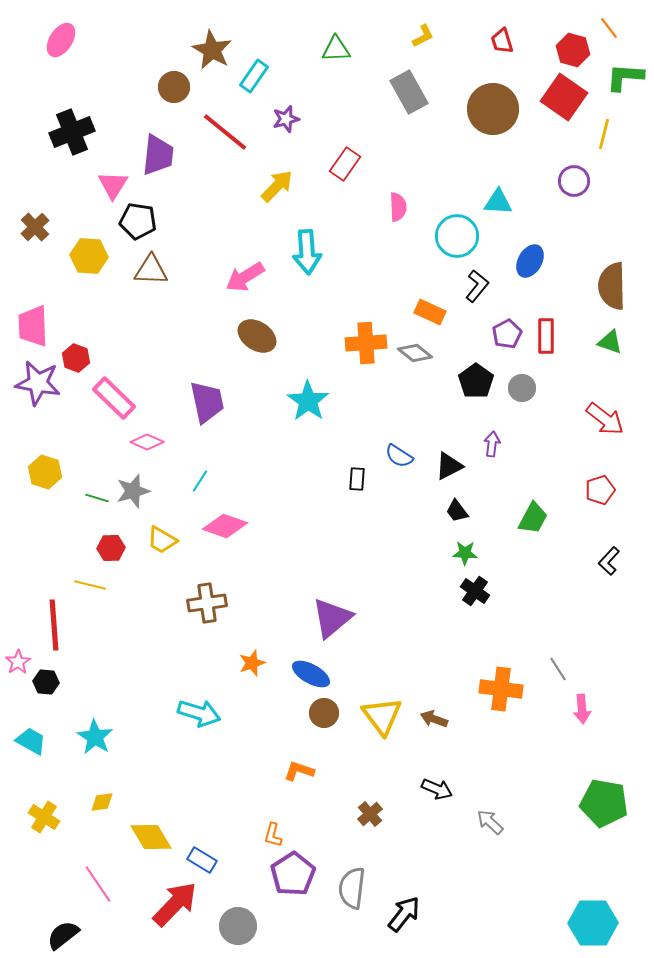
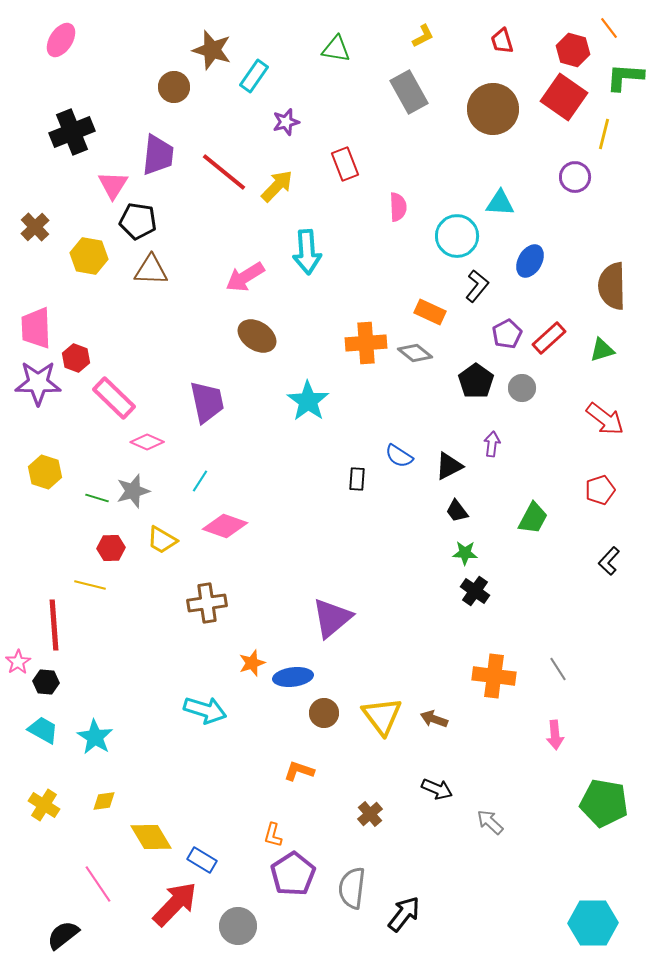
green triangle at (336, 49): rotated 12 degrees clockwise
brown star at (212, 50): rotated 12 degrees counterclockwise
purple star at (286, 119): moved 3 px down
red line at (225, 132): moved 1 px left, 40 px down
red rectangle at (345, 164): rotated 56 degrees counterclockwise
purple circle at (574, 181): moved 1 px right, 4 px up
cyan triangle at (498, 202): moved 2 px right, 1 px down
yellow hexagon at (89, 256): rotated 6 degrees clockwise
pink trapezoid at (33, 326): moved 3 px right, 2 px down
red rectangle at (546, 336): moved 3 px right, 2 px down; rotated 48 degrees clockwise
green triangle at (610, 342): moved 8 px left, 8 px down; rotated 36 degrees counterclockwise
purple star at (38, 383): rotated 9 degrees counterclockwise
blue ellipse at (311, 674): moved 18 px left, 3 px down; rotated 36 degrees counterclockwise
orange cross at (501, 689): moved 7 px left, 13 px up
pink arrow at (582, 709): moved 27 px left, 26 px down
cyan arrow at (199, 713): moved 6 px right, 3 px up
cyan trapezoid at (31, 741): moved 12 px right, 11 px up
yellow diamond at (102, 802): moved 2 px right, 1 px up
yellow cross at (44, 817): moved 12 px up
